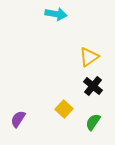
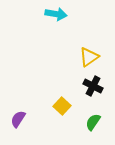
black cross: rotated 12 degrees counterclockwise
yellow square: moved 2 px left, 3 px up
